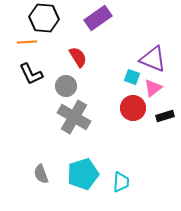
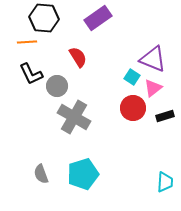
cyan square: rotated 14 degrees clockwise
gray circle: moved 9 px left
cyan trapezoid: moved 44 px right
